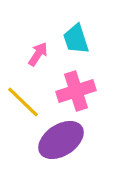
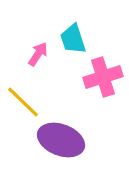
cyan trapezoid: moved 3 px left
pink cross: moved 27 px right, 14 px up
purple ellipse: rotated 54 degrees clockwise
